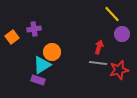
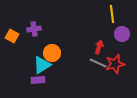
yellow line: rotated 36 degrees clockwise
orange square: moved 1 px up; rotated 24 degrees counterclockwise
orange circle: moved 1 px down
gray line: rotated 18 degrees clockwise
red star: moved 4 px left, 6 px up
purple rectangle: rotated 24 degrees counterclockwise
